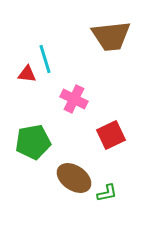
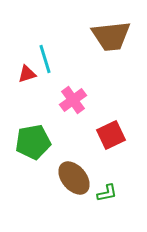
red triangle: rotated 24 degrees counterclockwise
pink cross: moved 1 px left, 1 px down; rotated 28 degrees clockwise
brown ellipse: rotated 16 degrees clockwise
